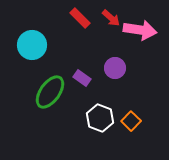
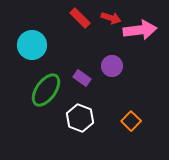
red arrow: rotated 24 degrees counterclockwise
pink arrow: rotated 16 degrees counterclockwise
purple circle: moved 3 px left, 2 px up
green ellipse: moved 4 px left, 2 px up
white hexagon: moved 20 px left
